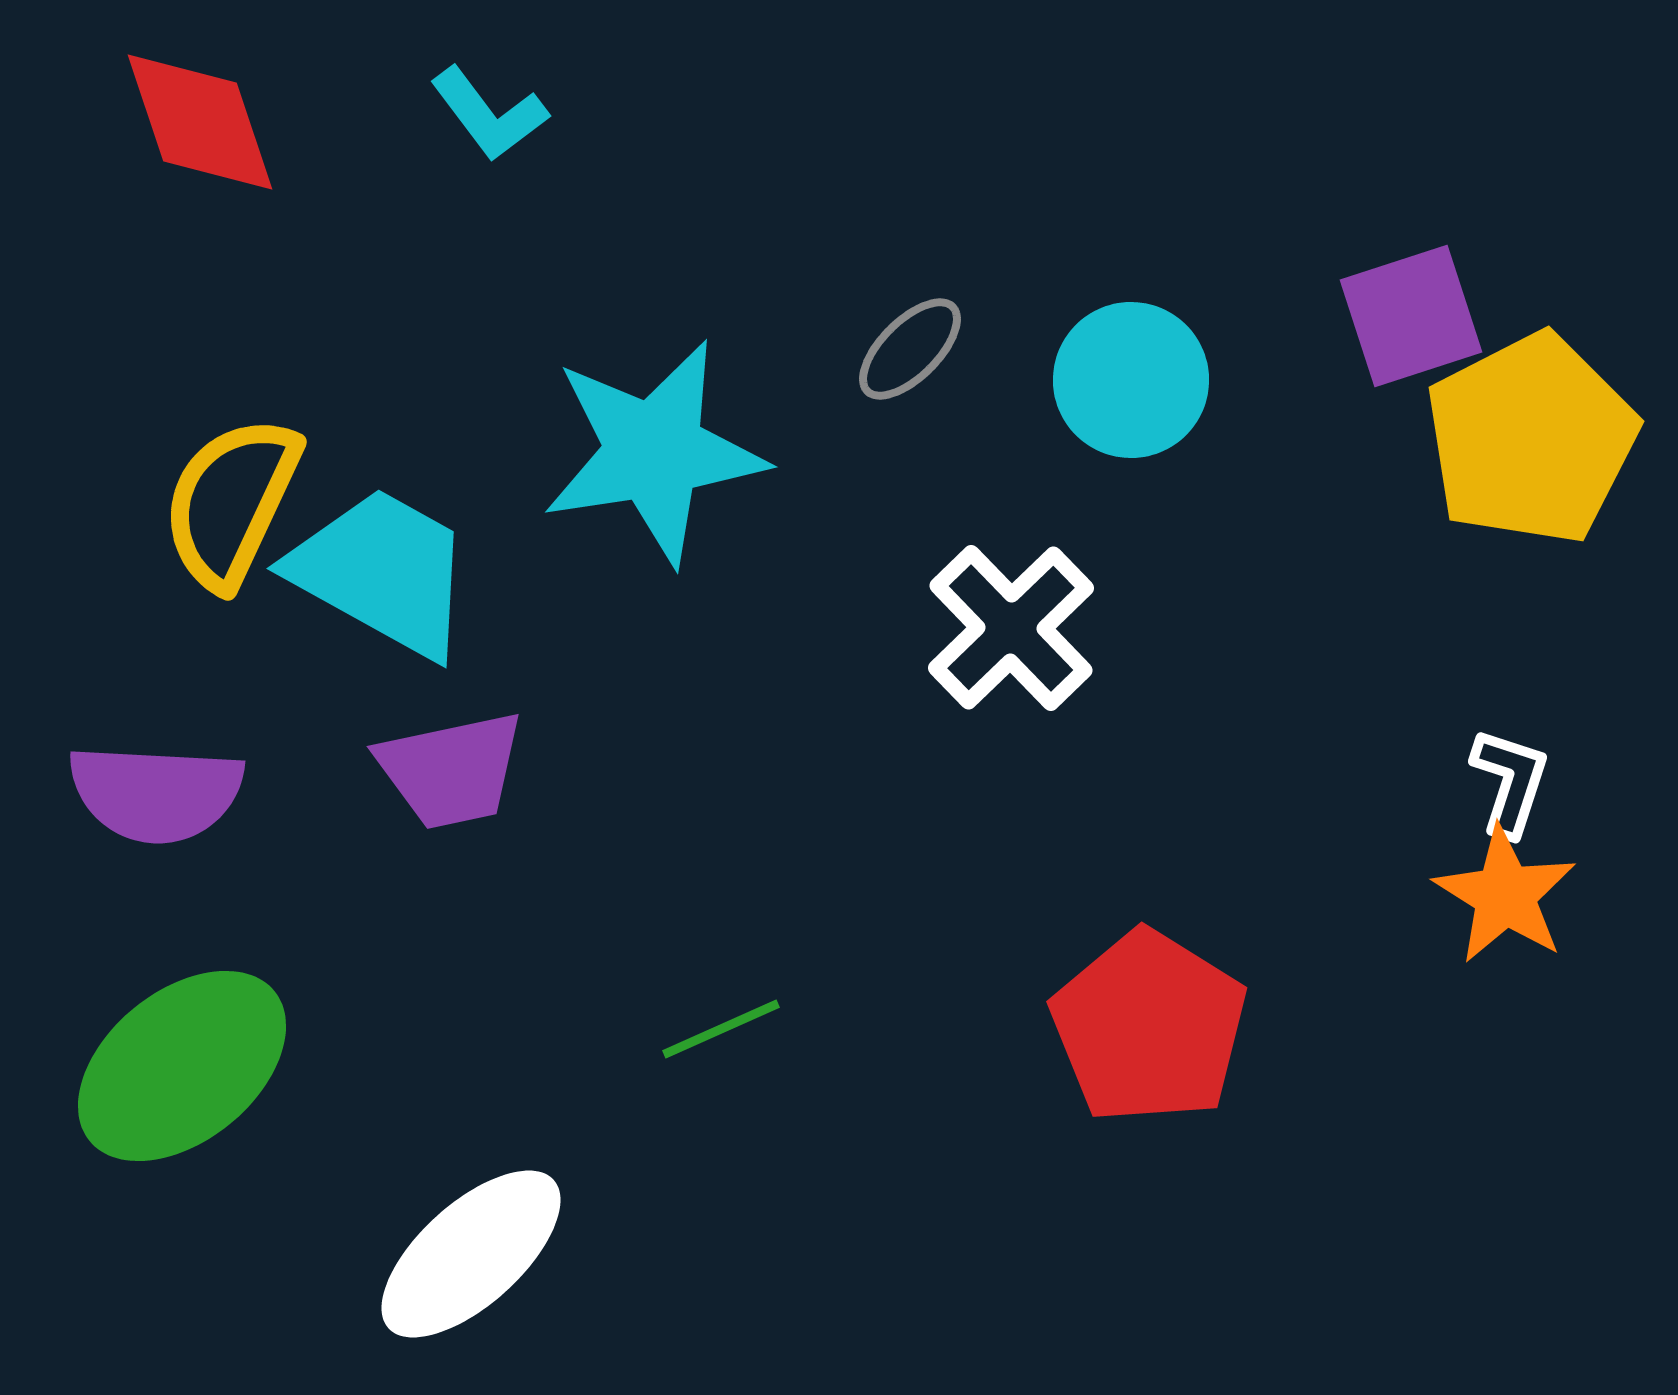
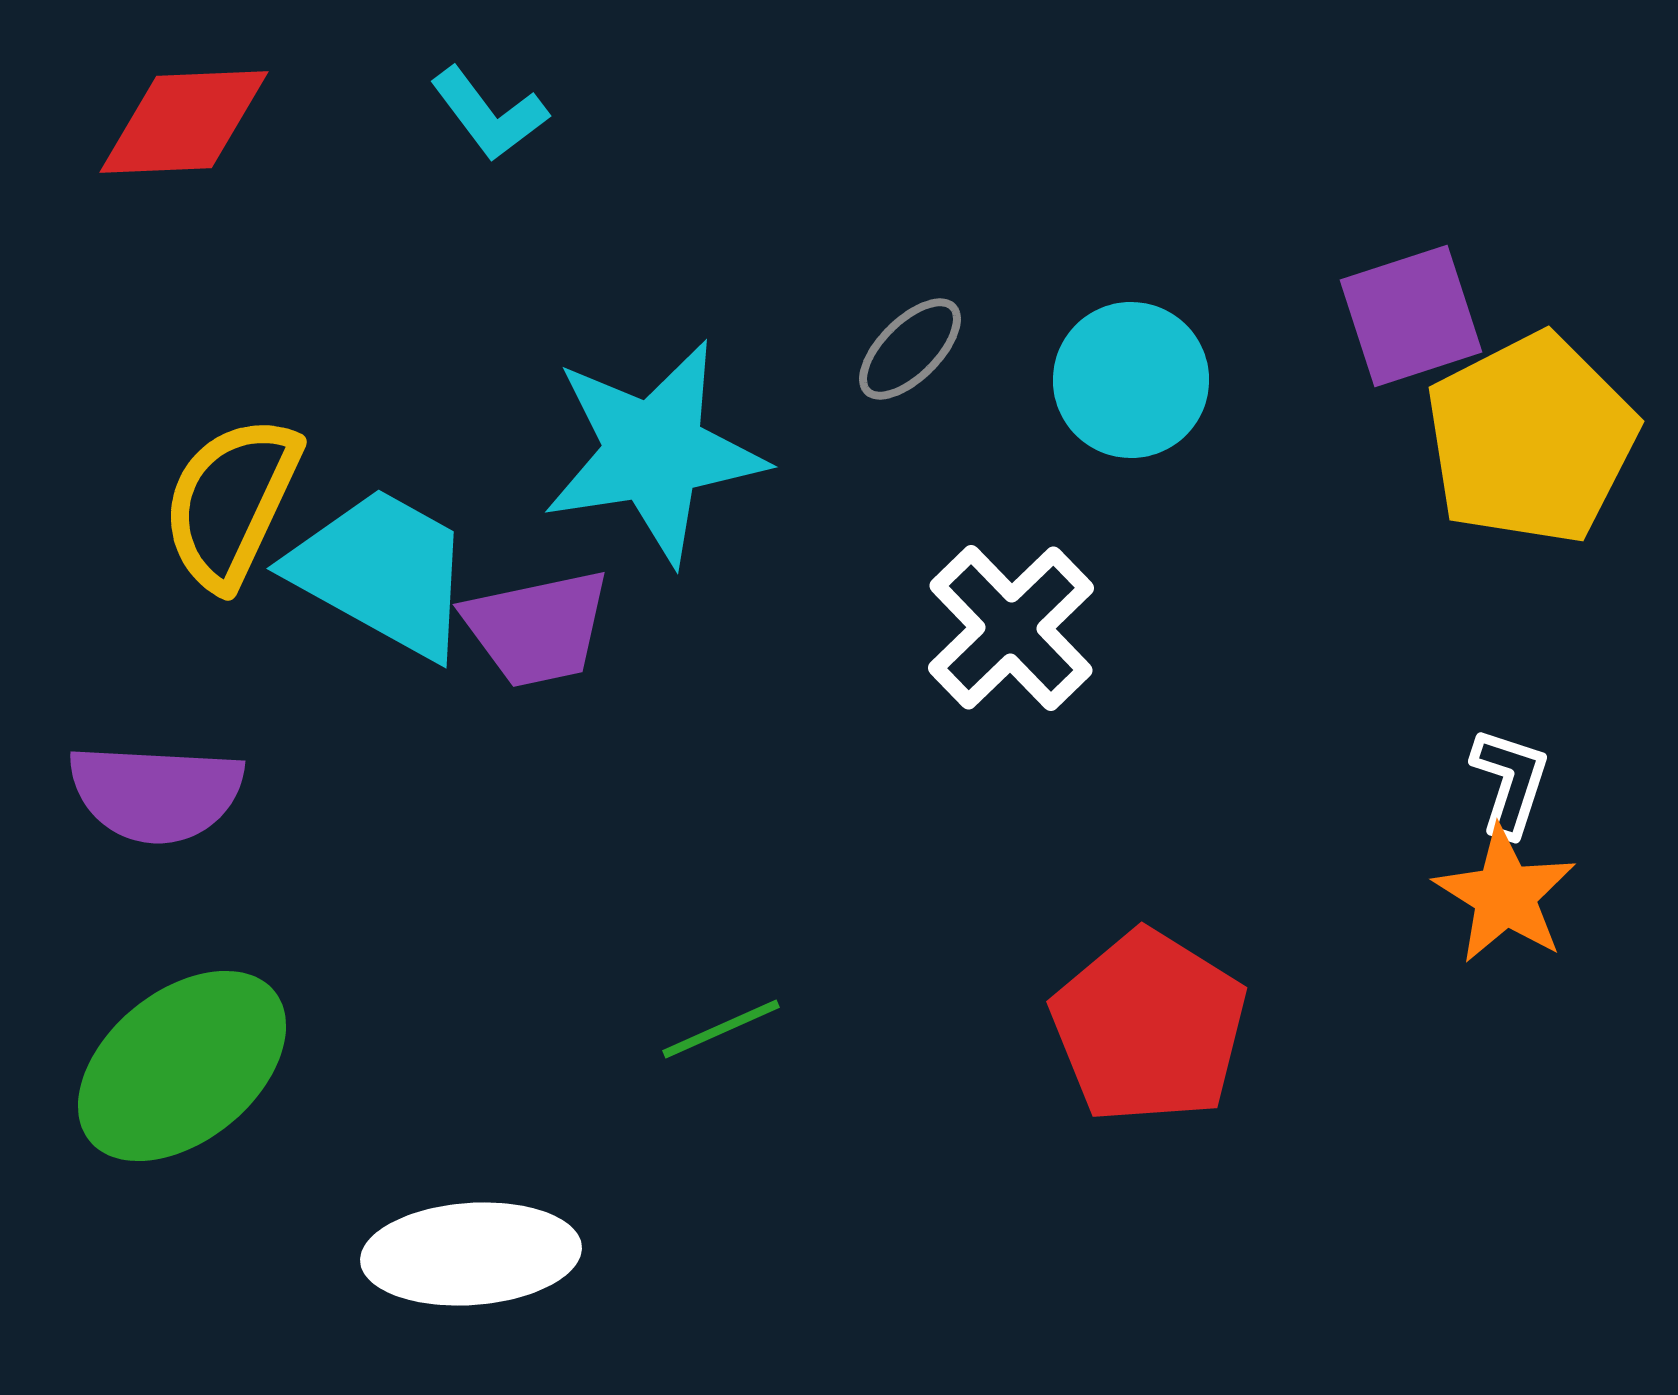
red diamond: moved 16 px left; rotated 74 degrees counterclockwise
purple trapezoid: moved 86 px right, 142 px up
white ellipse: rotated 38 degrees clockwise
